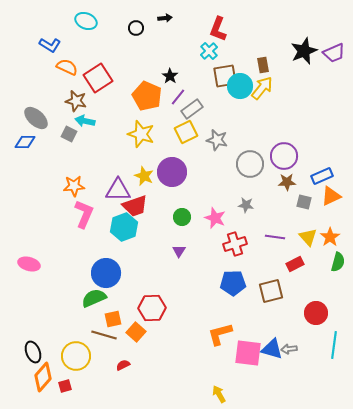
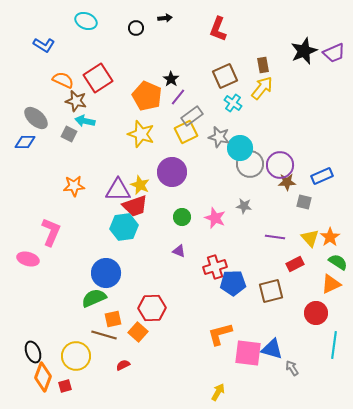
blue L-shape at (50, 45): moved 6 px left
cyan cross at (209, 51): moved 24 px right, 52 px down; rotated 12 degrees counterclockwise
orange semicircle at (67, 67): moved 4 px left, 13 px down
black star at (170, 76): moved 1 px right, 3 px down
brown square at (225, 76): rotated 15 degrees counterclockwise
cyan circle at (240, 86): moved 62 px down
gray rectangle at (192, 109): moved 7 px down
gray star at (217, 140): moved 2 px right, 3 px up
purple circle at (284, 156): moved 4 px left, 9 px down
yellow star at (144, 176): moved 4 px left, 9 px down
orange triangle at (331, 196): moved 88 px down
gray star at (246, 205): moved 2 px left, 1 px down
pink L-shape at (84, 214): moved 33 px left, 18 px down
cyan hexagon at (124, 227): rotated 12 degrees clockwise
yellow triangle at (308, 237): moved 2 px right, 1 px down
red cross at (235, 244): moved 20 px left, 23 px down
purple triangle at (179, 251): rotated 40 degrees counterclockwise
green semicircle at (338, 262): rotated 72 degrees counterclockwise
pink ellipse at (29, 264): moved 1 px left, 5 px up
orange square at (136, 332): moved 2 px right
gray arrow at (289, 349): moved 3 px right, 19 px down; rotated 63 degrees clockwise
orange diamond at (43, 377): rotated 20 degrees counterclockwise
yellow arrow at (219, 394): moved 1 px left, 2 px up; rotated 60 degrees clockwise
